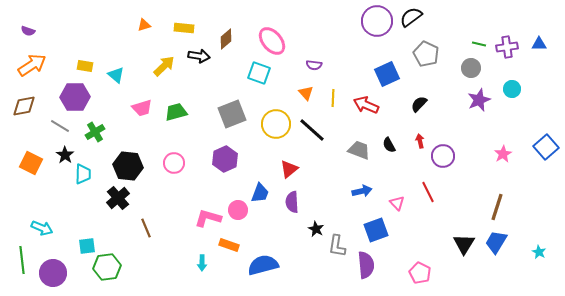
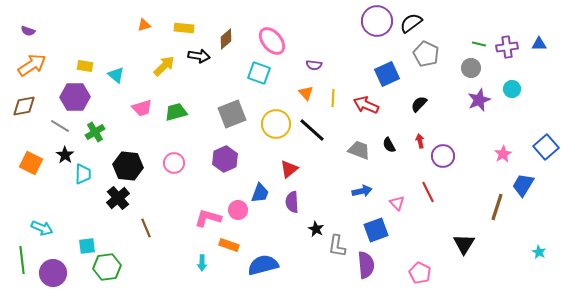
black semicircle at (411, 17): moved 6 px down
blue trapezoid at (496, 242): moved 27 px right, 57 px up
